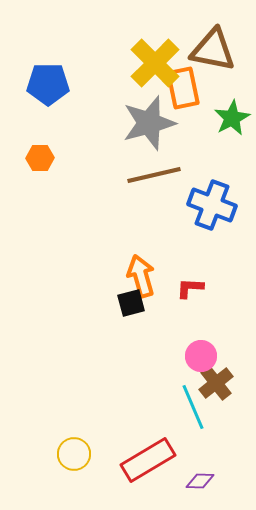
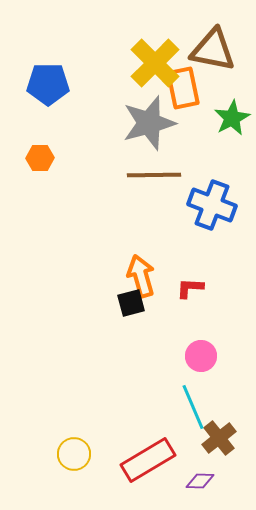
brown line: rotated 12 degrees clockwise
brown cross: moved 3 px right, 55 px down
